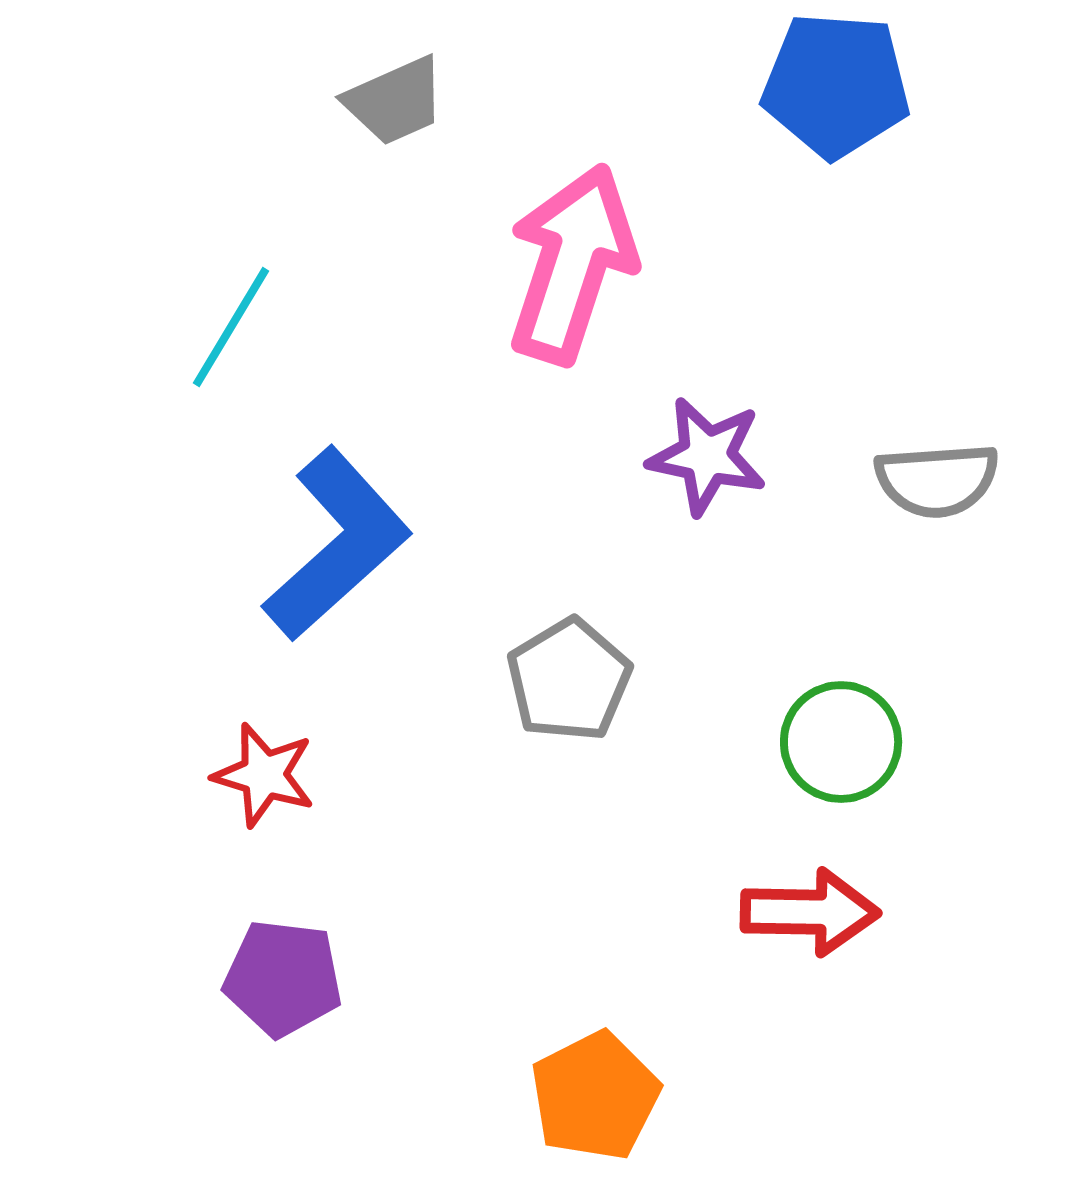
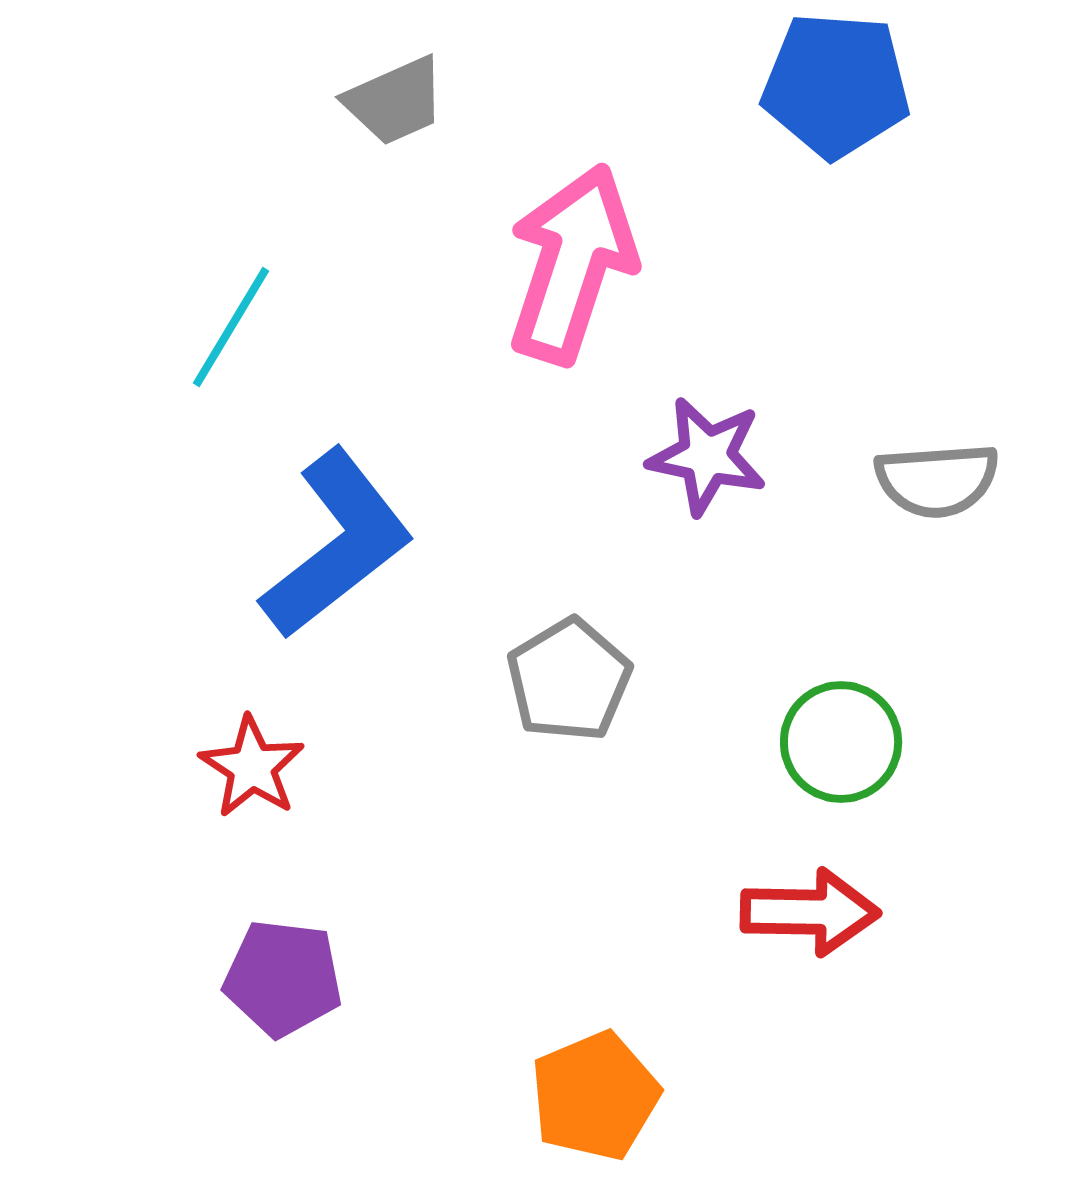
blue L-shape: rotated 4 degrees clockwise
red star: moved 12 px left, 8 px up; rotated 16 degrees clockwise
orange pentagon: rotated 4 degrees clockwise
